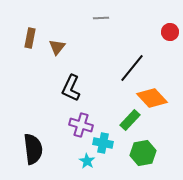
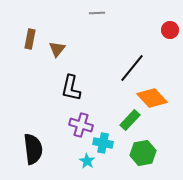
gray line: moved 4 px left, 5 px up
red circle: moved 2 px up
brown rectangle: moved 1 px down
brown triangle: moved 2 px down
black L-shape: rotated 12 degrees counterclockwise
